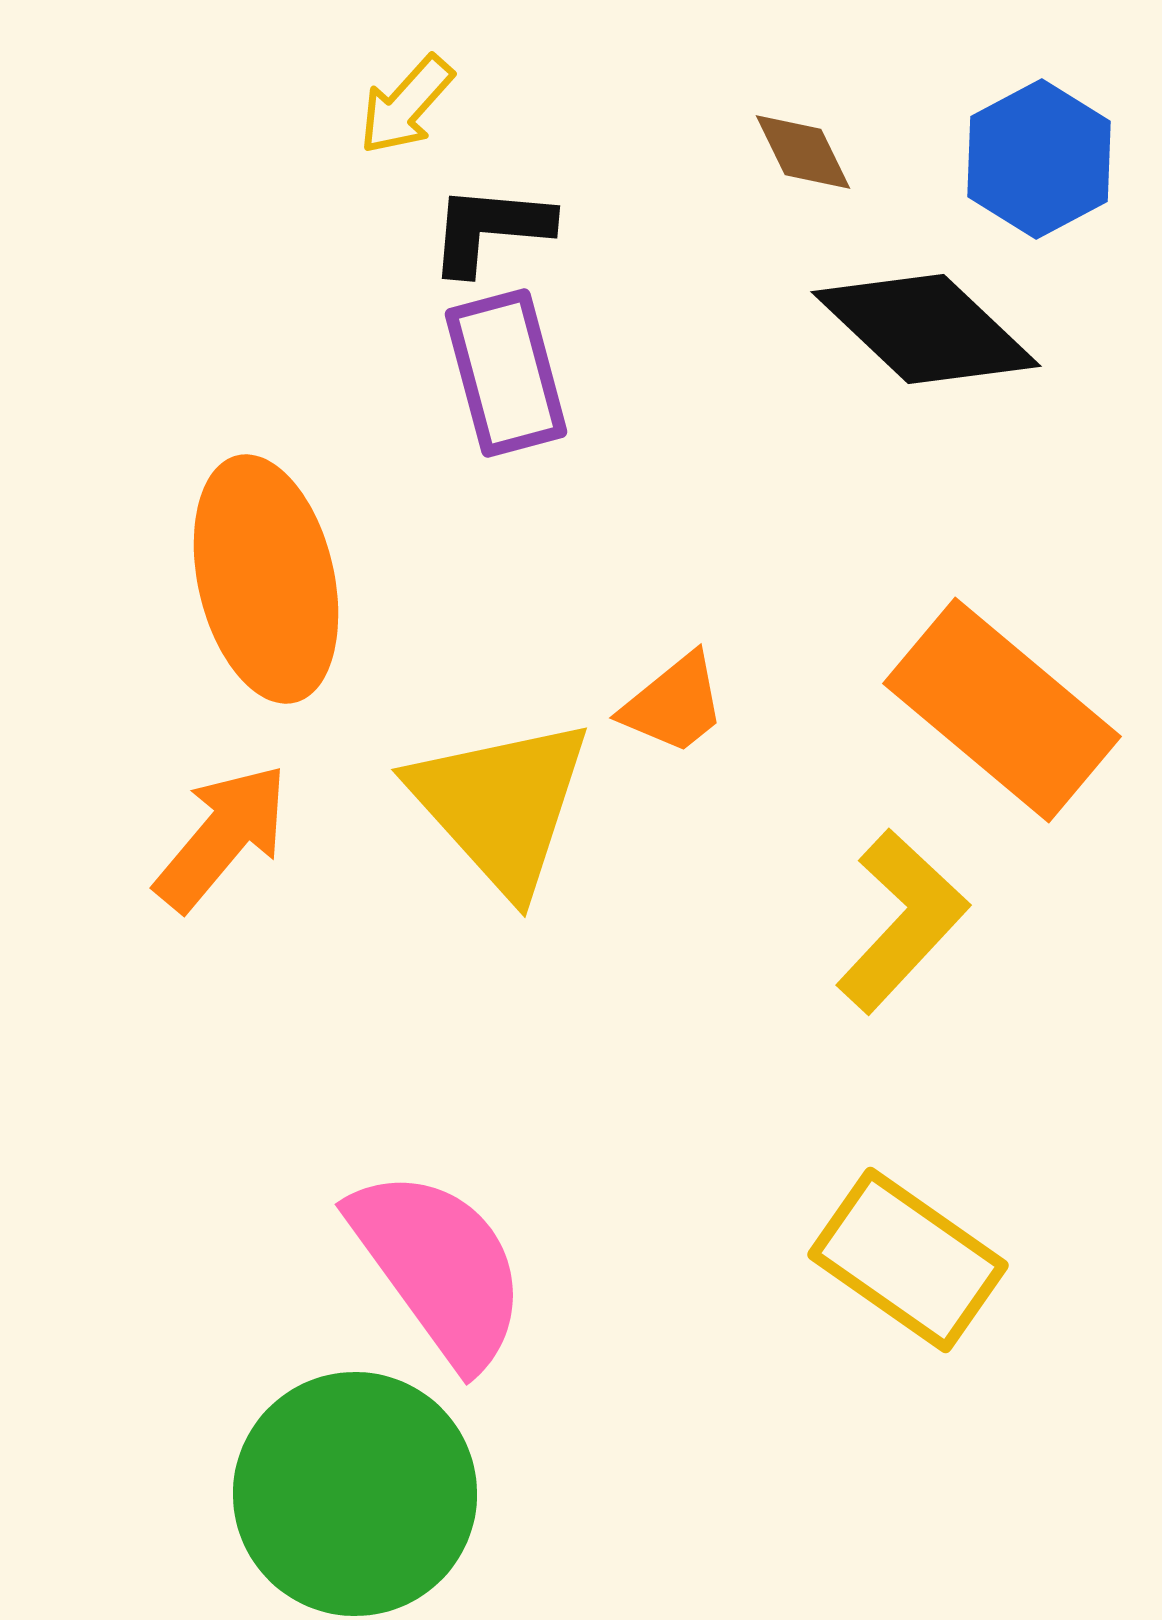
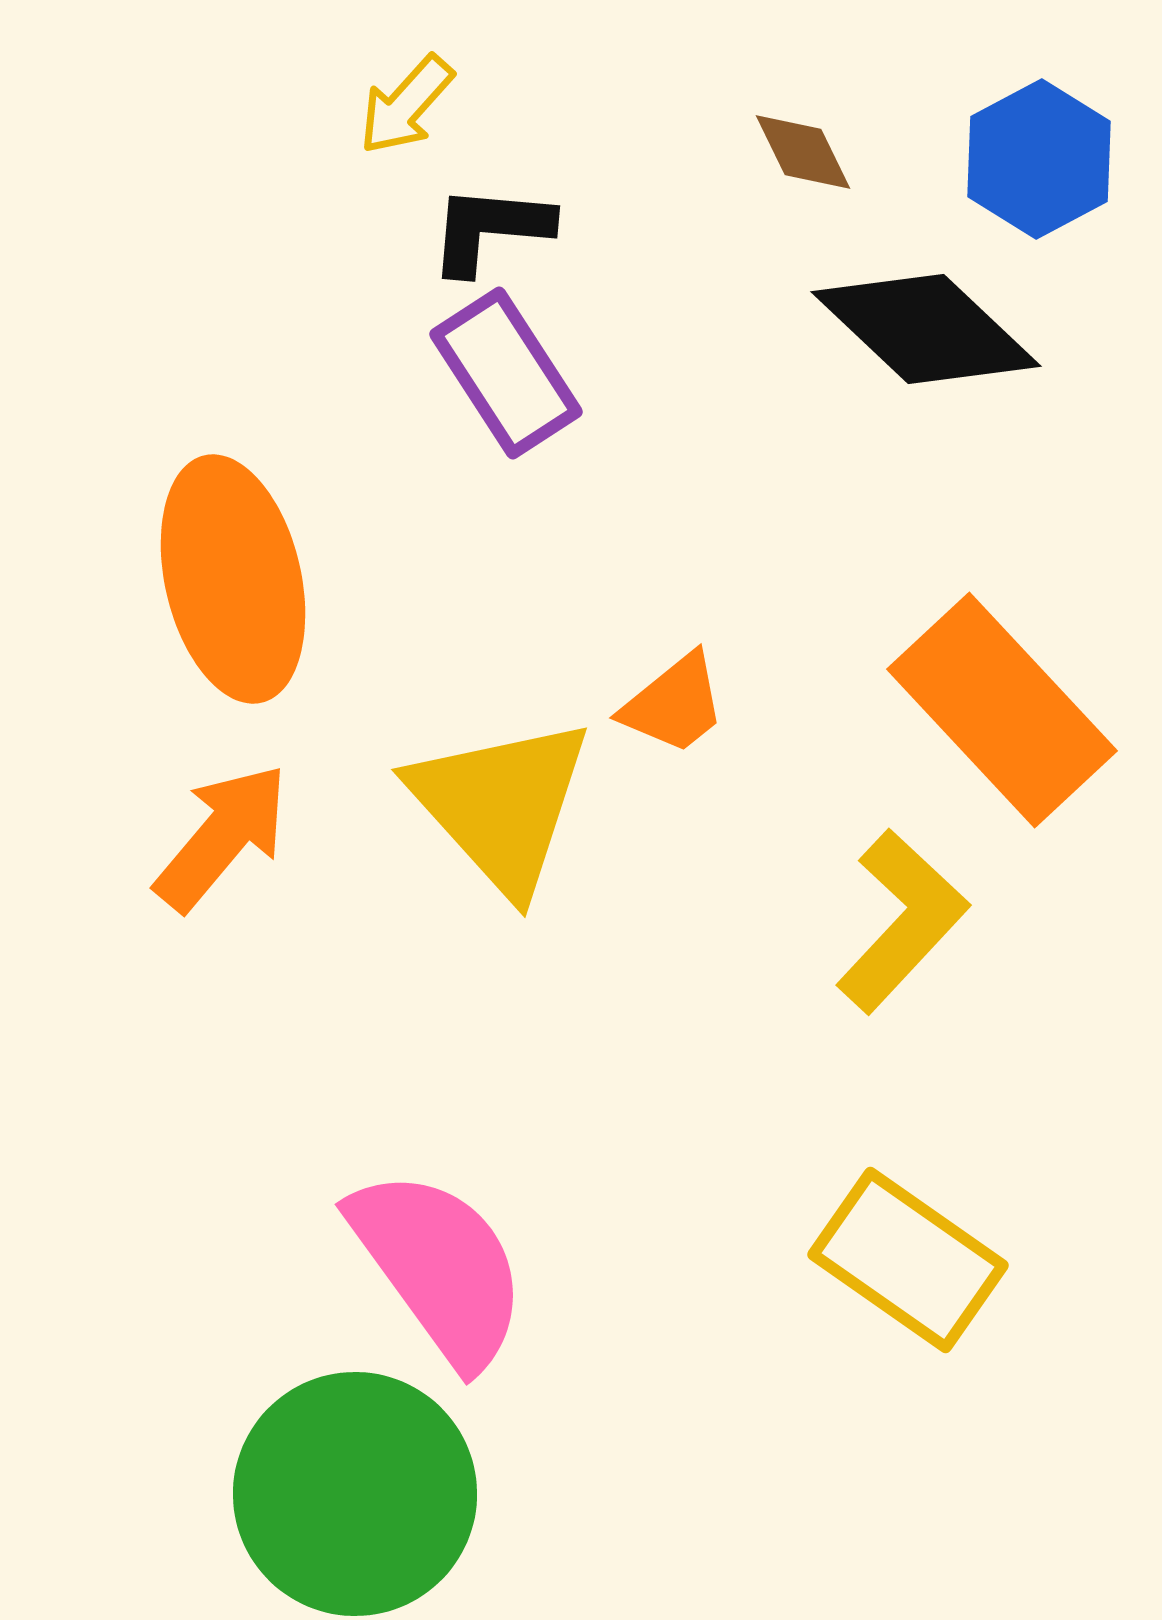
purple rectangle: rotated 18 degrees counterclockwise
orange ellipse: moved 33 px left
orange rectangle: rotated 7 degrees clockwise
